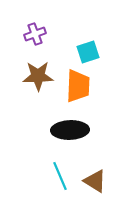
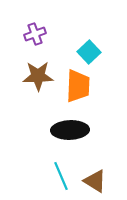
cyan square: moved 1 px right; rotated 25 degrees counterclockwise
cyan line: moved 1 px right
